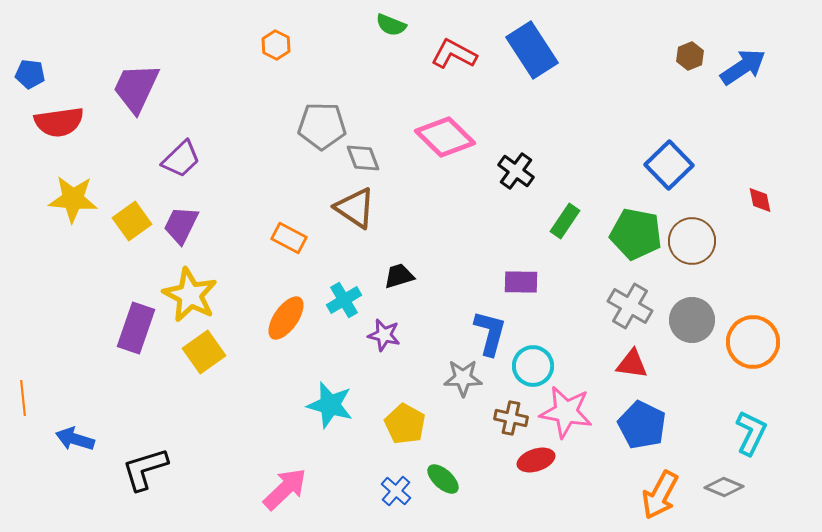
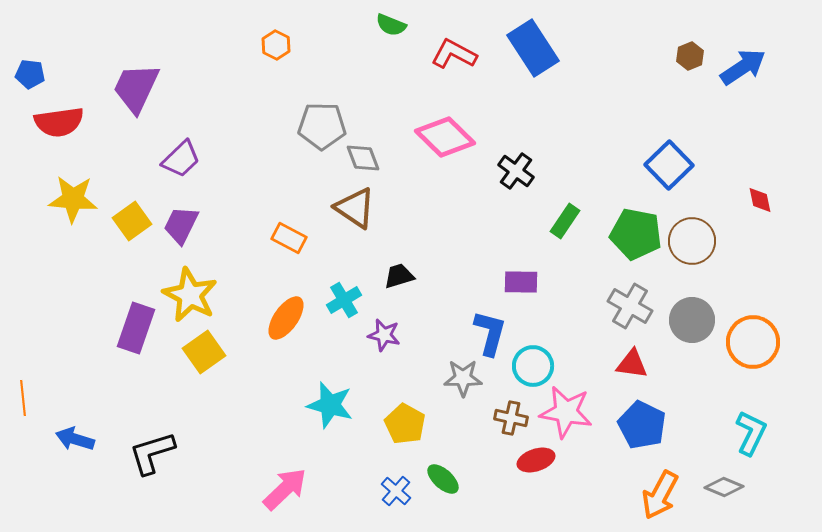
blue rectangle at (532, 50): moved 1 px right, 2 px up
black L-shape at (145, 469): moved 7 px right, 16 px up
